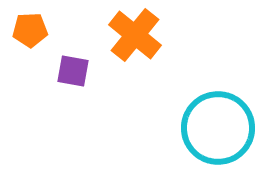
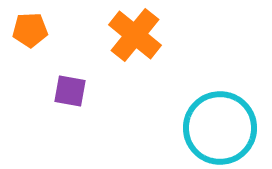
purple square: moved 3 px left, 20 px down
cyan circle: moved 2 px right
